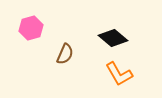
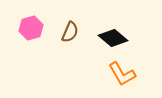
brown semicircle: moved 5 px right, 22 px up
orange L-shape: moved 3 px right
